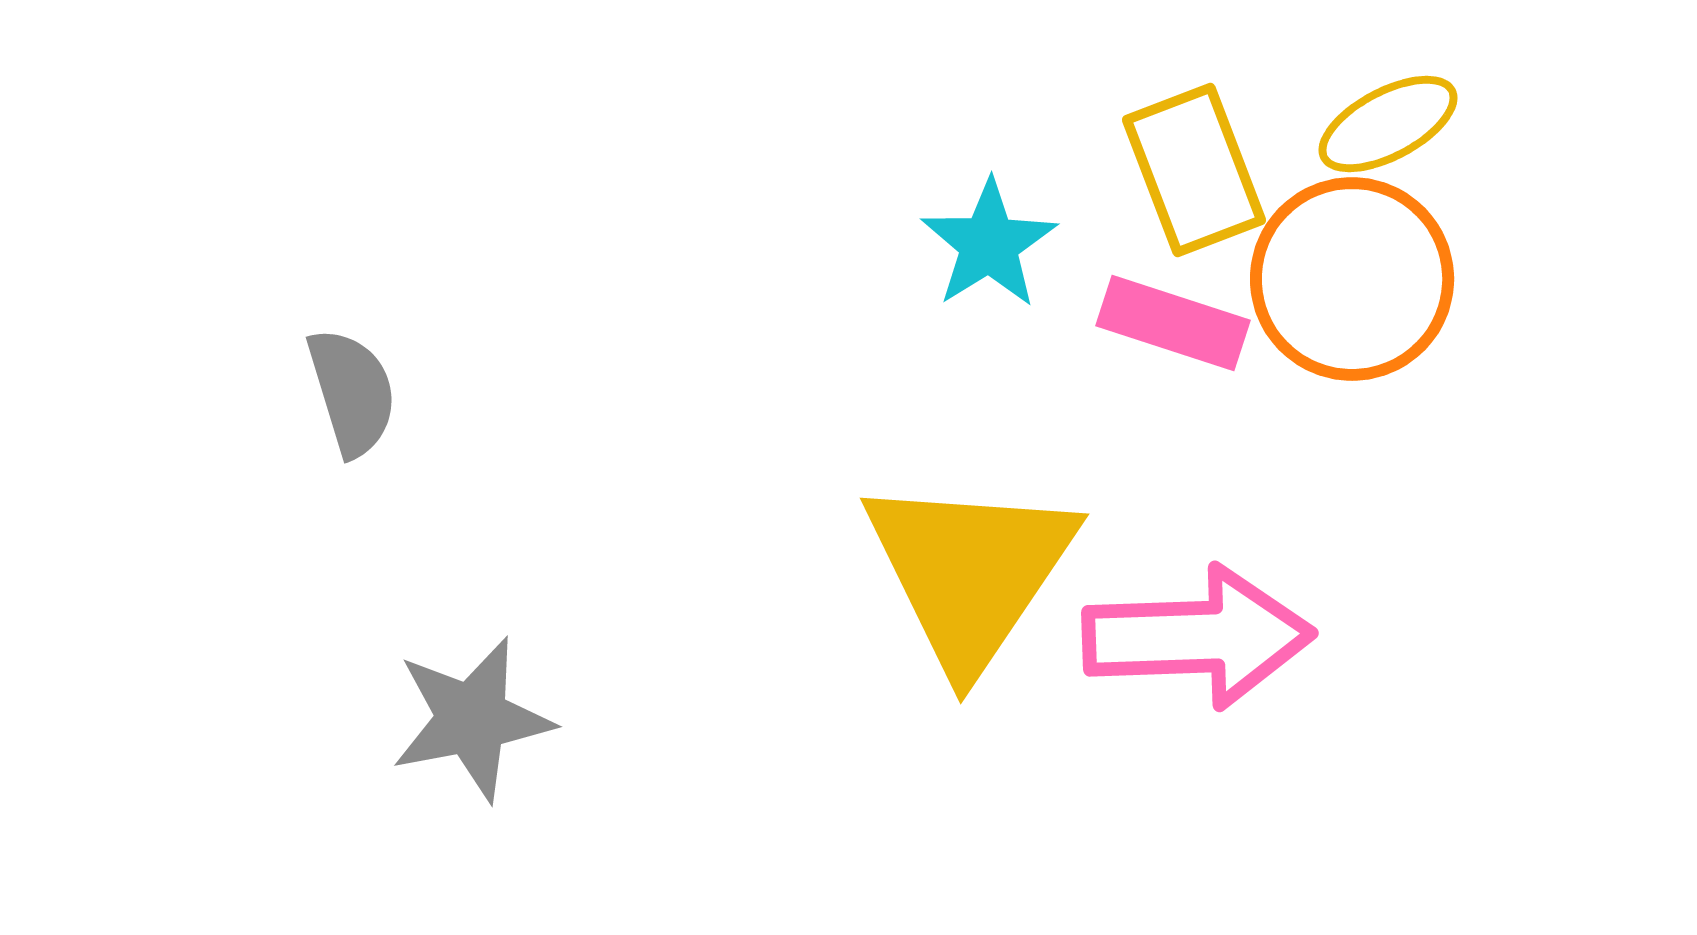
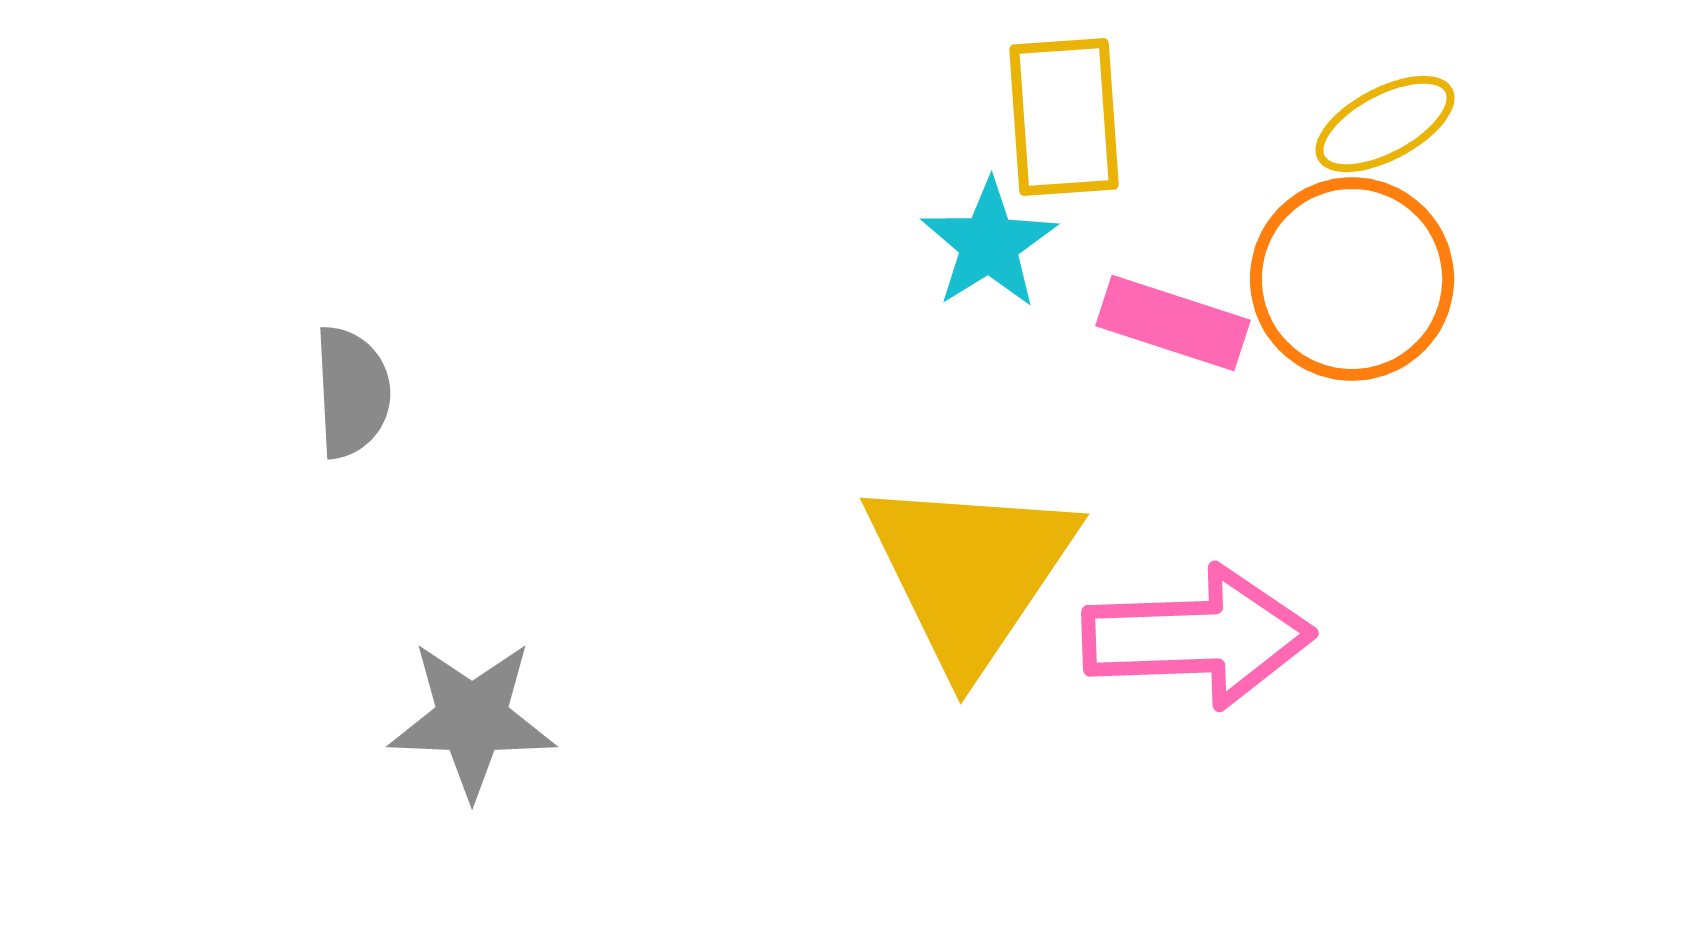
yellow ellipse: moved 3 px left
yellow rectangle: moved 130 px left, 53 px up; rotated 17 degrees clockwise
gray semicircle: rotated 14 degrees clockwise
gray star: rotated 13 degrees clockwise
